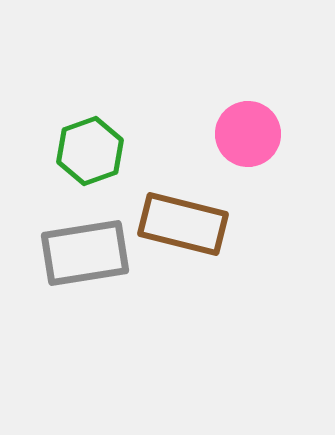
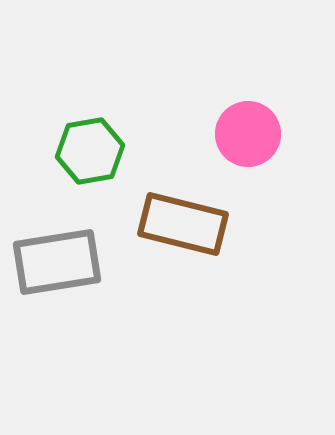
green hexagon: rotated 10 degrees clockwise
gray rectangle: moved 28 px left, 9 px down
